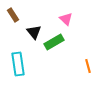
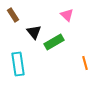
pink triangle: moved 1 px right, 4 px up
orange line: moved 3 px left, 3 px up
